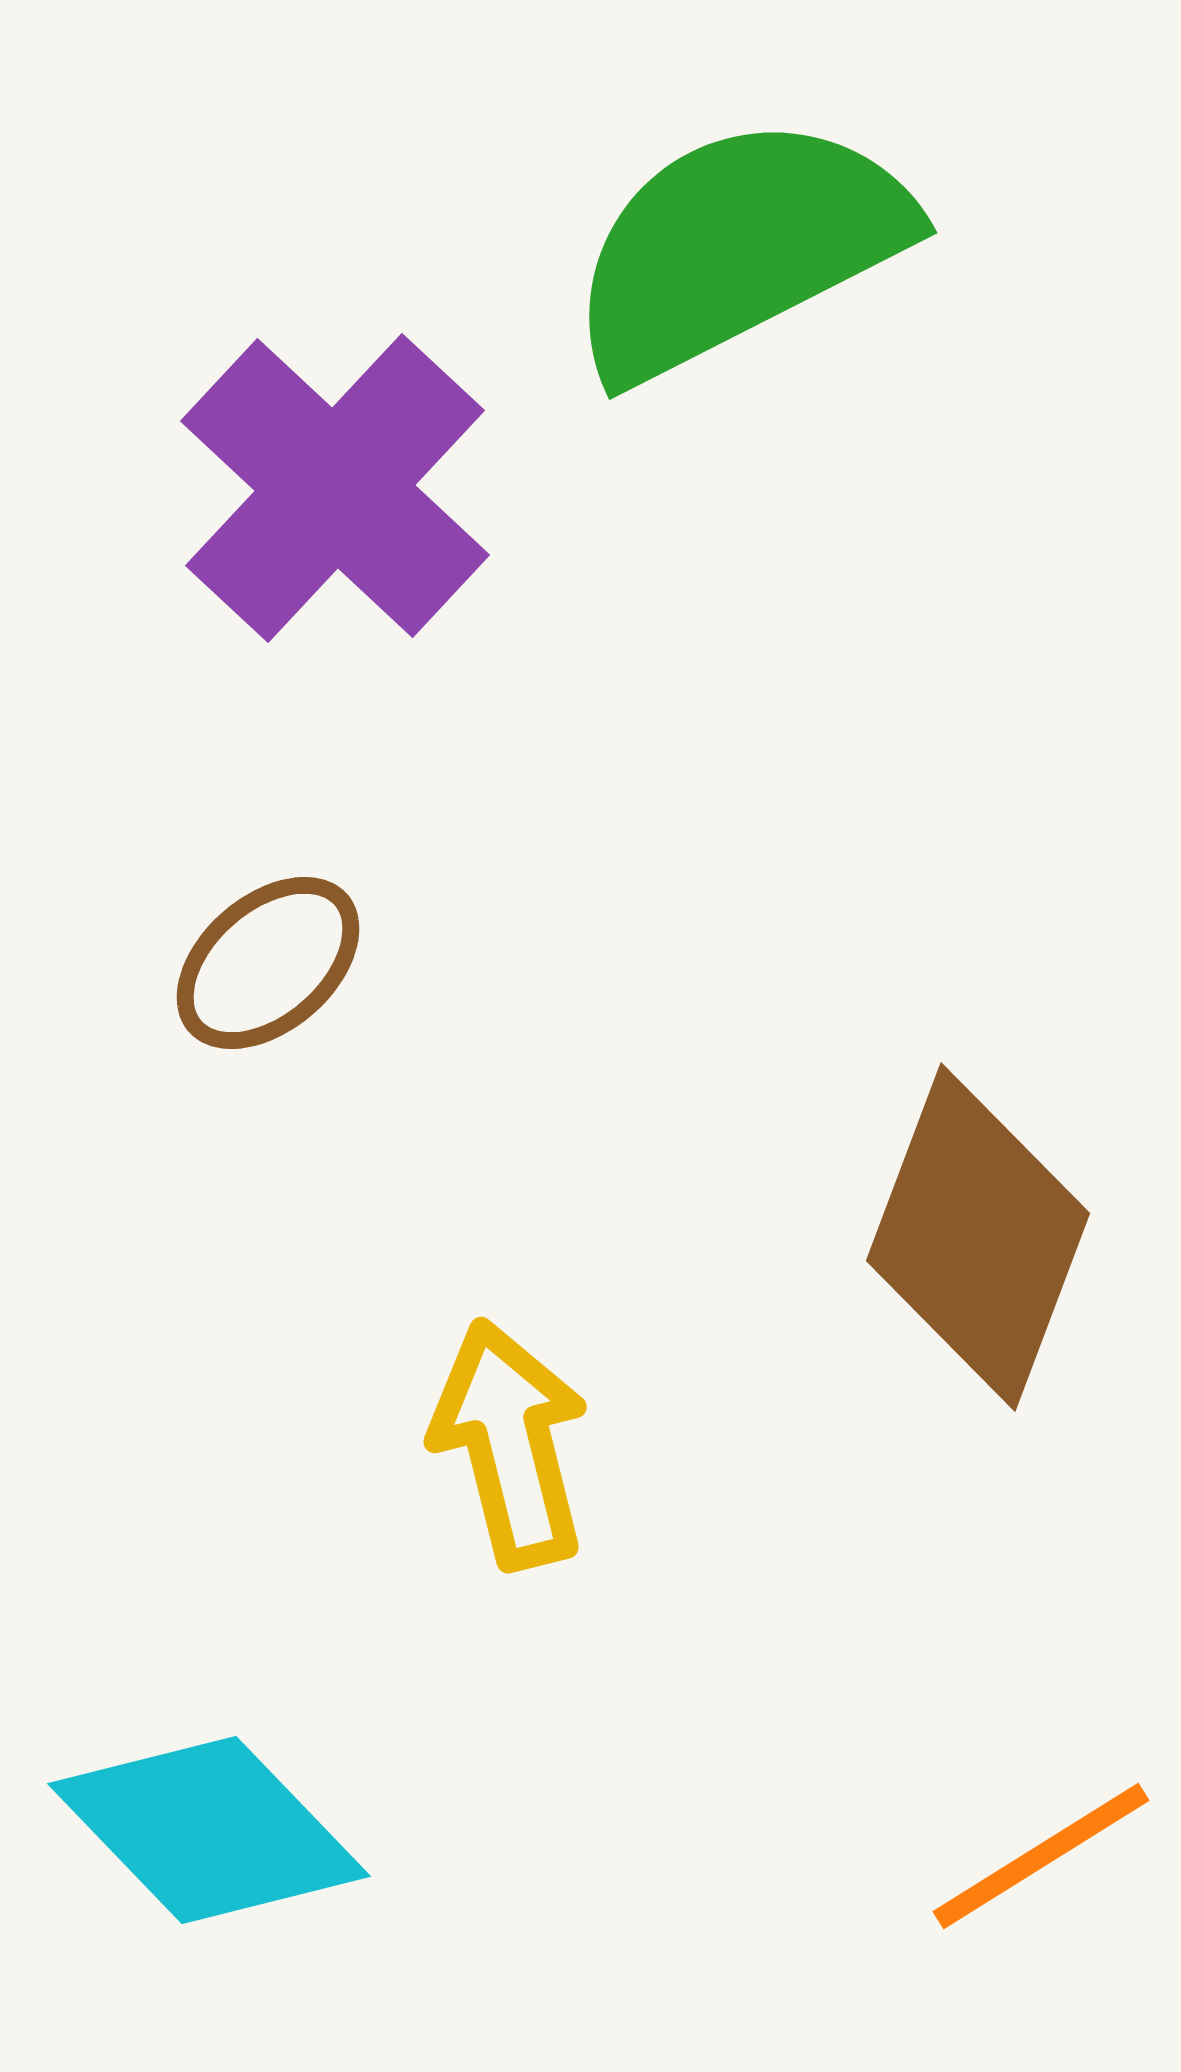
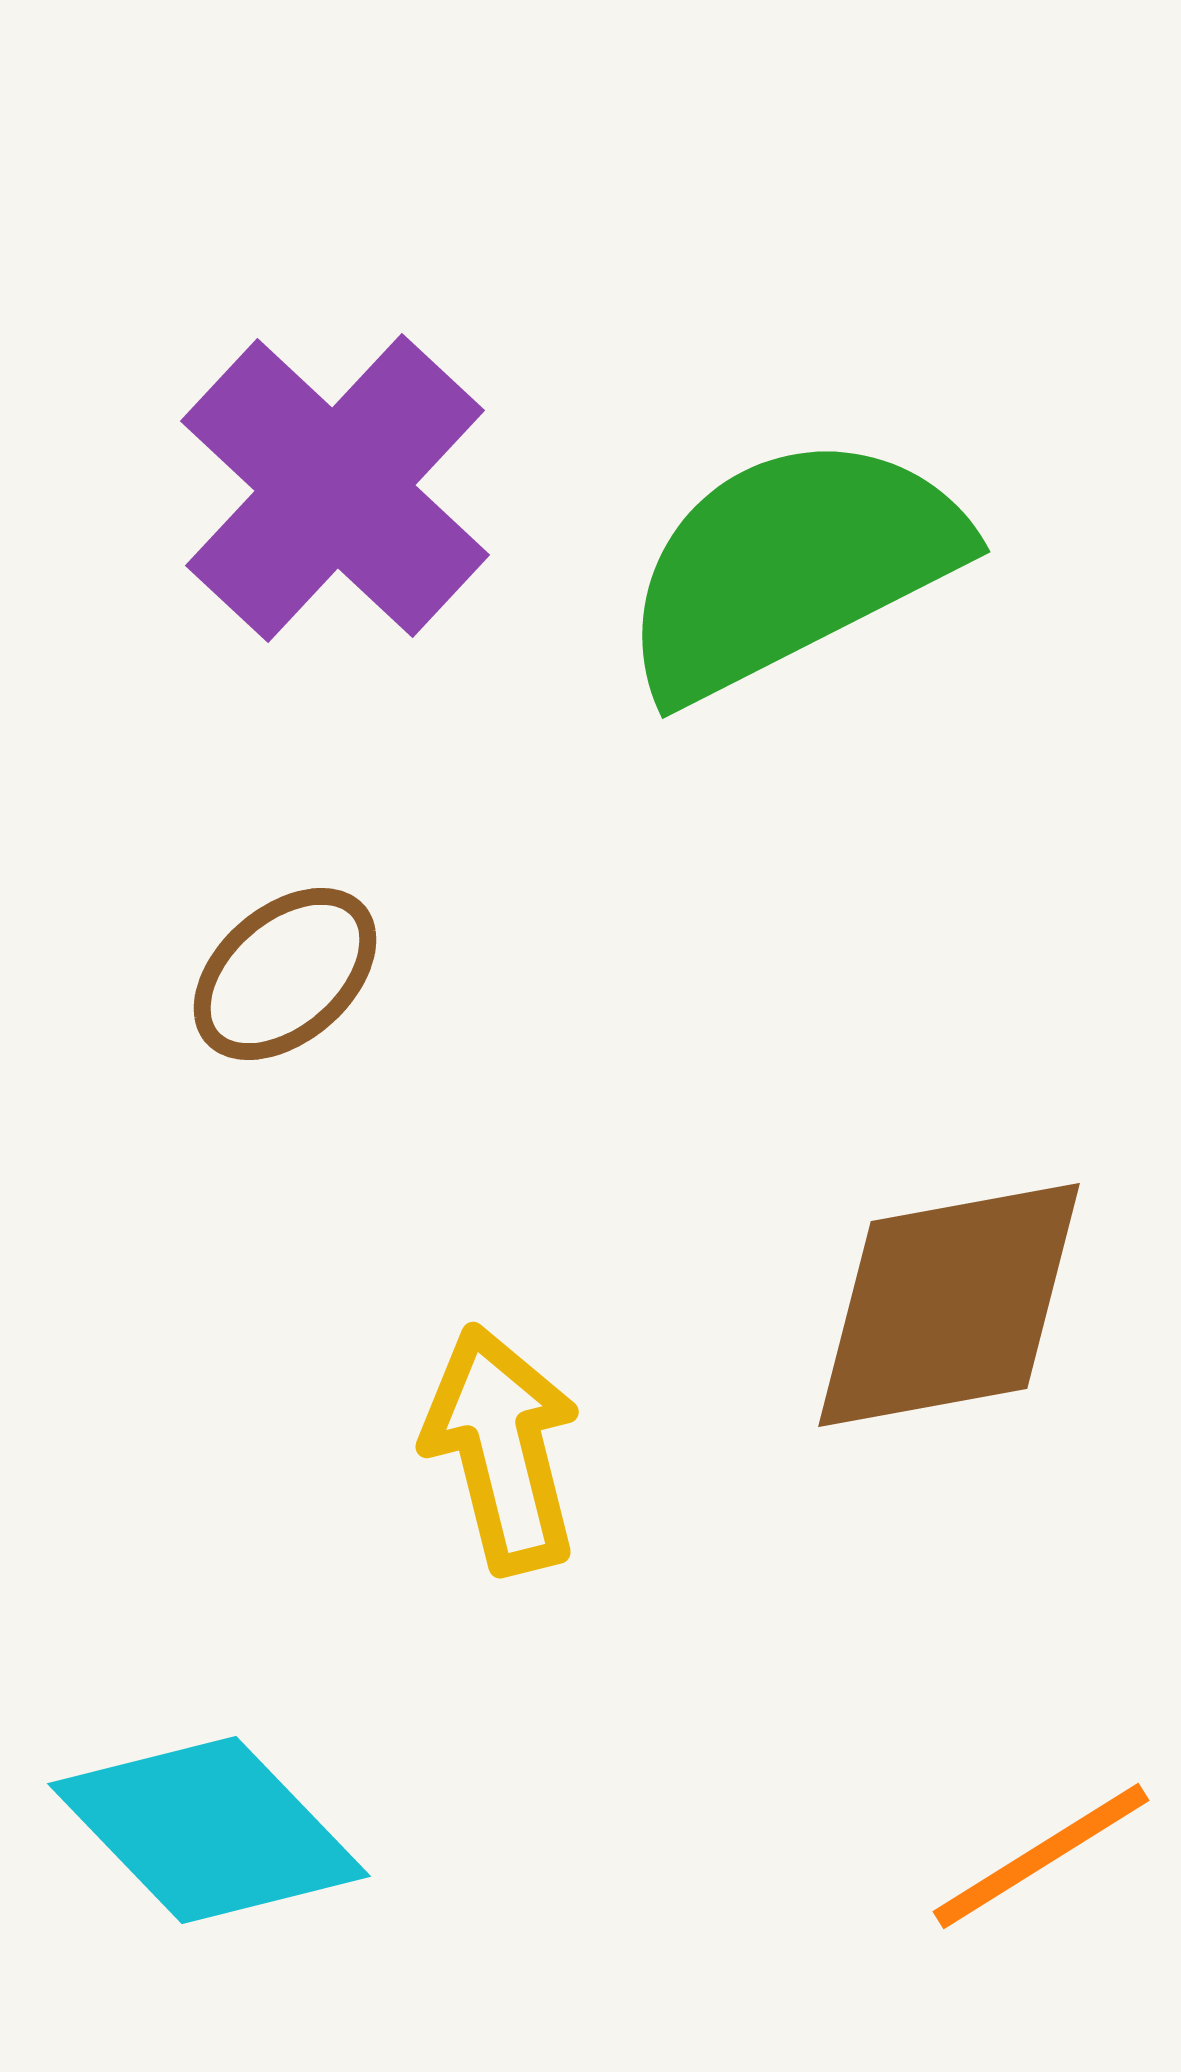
green semicircle: moved 53 px right, 319 px down
brown ellipse: moved 17 px right, 11 px down
brown diamond: moved 29 px left, 68 px down; rotated 59 degrees clockwise
yellow arrow: moved 8 px left, 5 px down
